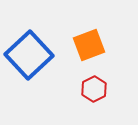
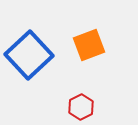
red hexagon: moved 13 px left, 18 px down
